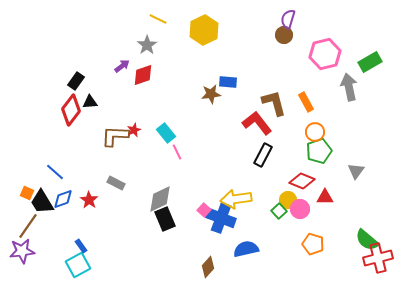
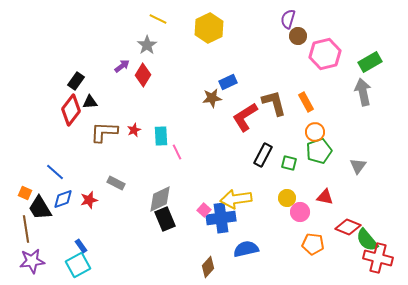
yellow hexagon at (204, 30): moved 5 px right, 2 px up
brown circle at (284, 35): moved 14 px right, 1 px down
red diamond at (143, 75): rotated 40 degrees counterclockwise
blue rectangle at (228, 82): rotated 30 degrees counterclockwise
gray arrow at (349, 87): moved 14 px right, 5 px down
brown star at (211, 94): moved 1 px right, 4 px down
red L-shape at (257, 123): moved 12 px left, 6 px up; rotated 84 degrees counterclockwise
cyan rectangle at (166, 133): moved 5 px left, 3 px down; rotated 36 degrees clockwise
brown L-shape at (115, 136): moved 11 px left, 4 px up
gray triangle at (356, 171): moved 2 px right, 5 px up
red diamond at (302, 181): moved 46 px right, 46 px down
orange square at (27, 193): moved 2 px left
red triangle at (325, 197): rotated 12 degrees clockwise
red star at (89, 200): rotated 24 degrees clockwise
yellow circle at (288, 200): moved 1 px left, 2 px up
black trapezoid at (42, 202): moved 2 px left, 6 px down
pink circle at (300, 209): moved 3 px down
green square at (279, 211): moved 10 px right, 48 px up; rotated 35 degrees counterclockwise
blue cross at (221, 218): rotated 28 degrees counterclockwise
brown line at (28, 226): moved 2 px left, 3 px down; rotated 44 degrees counterclockwise
green semicircle at (367, 240): rotated 10 degrees clockwise
orange pentagon at (313, 244): rotated 10 degrees counterclockwise
purple star at (22, 251): moved 10 px right, 10 px down
red cross at (378, 258): rotated 28 degrees clockwise
